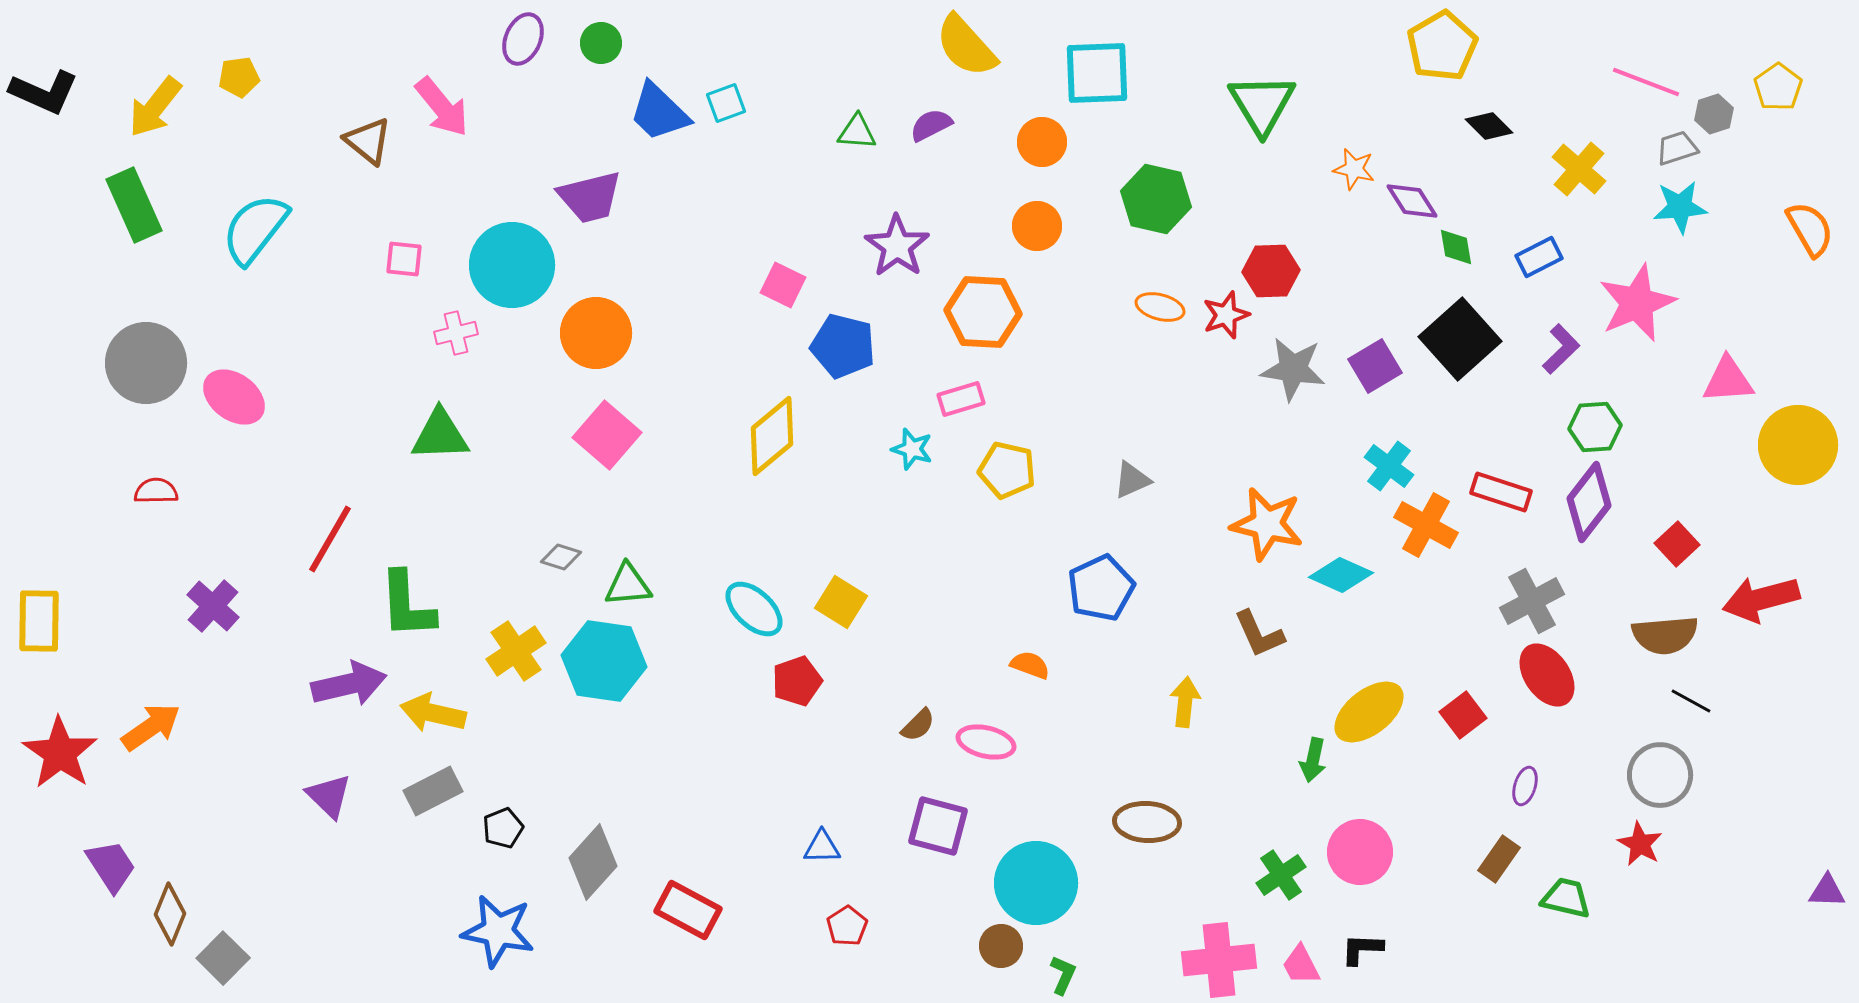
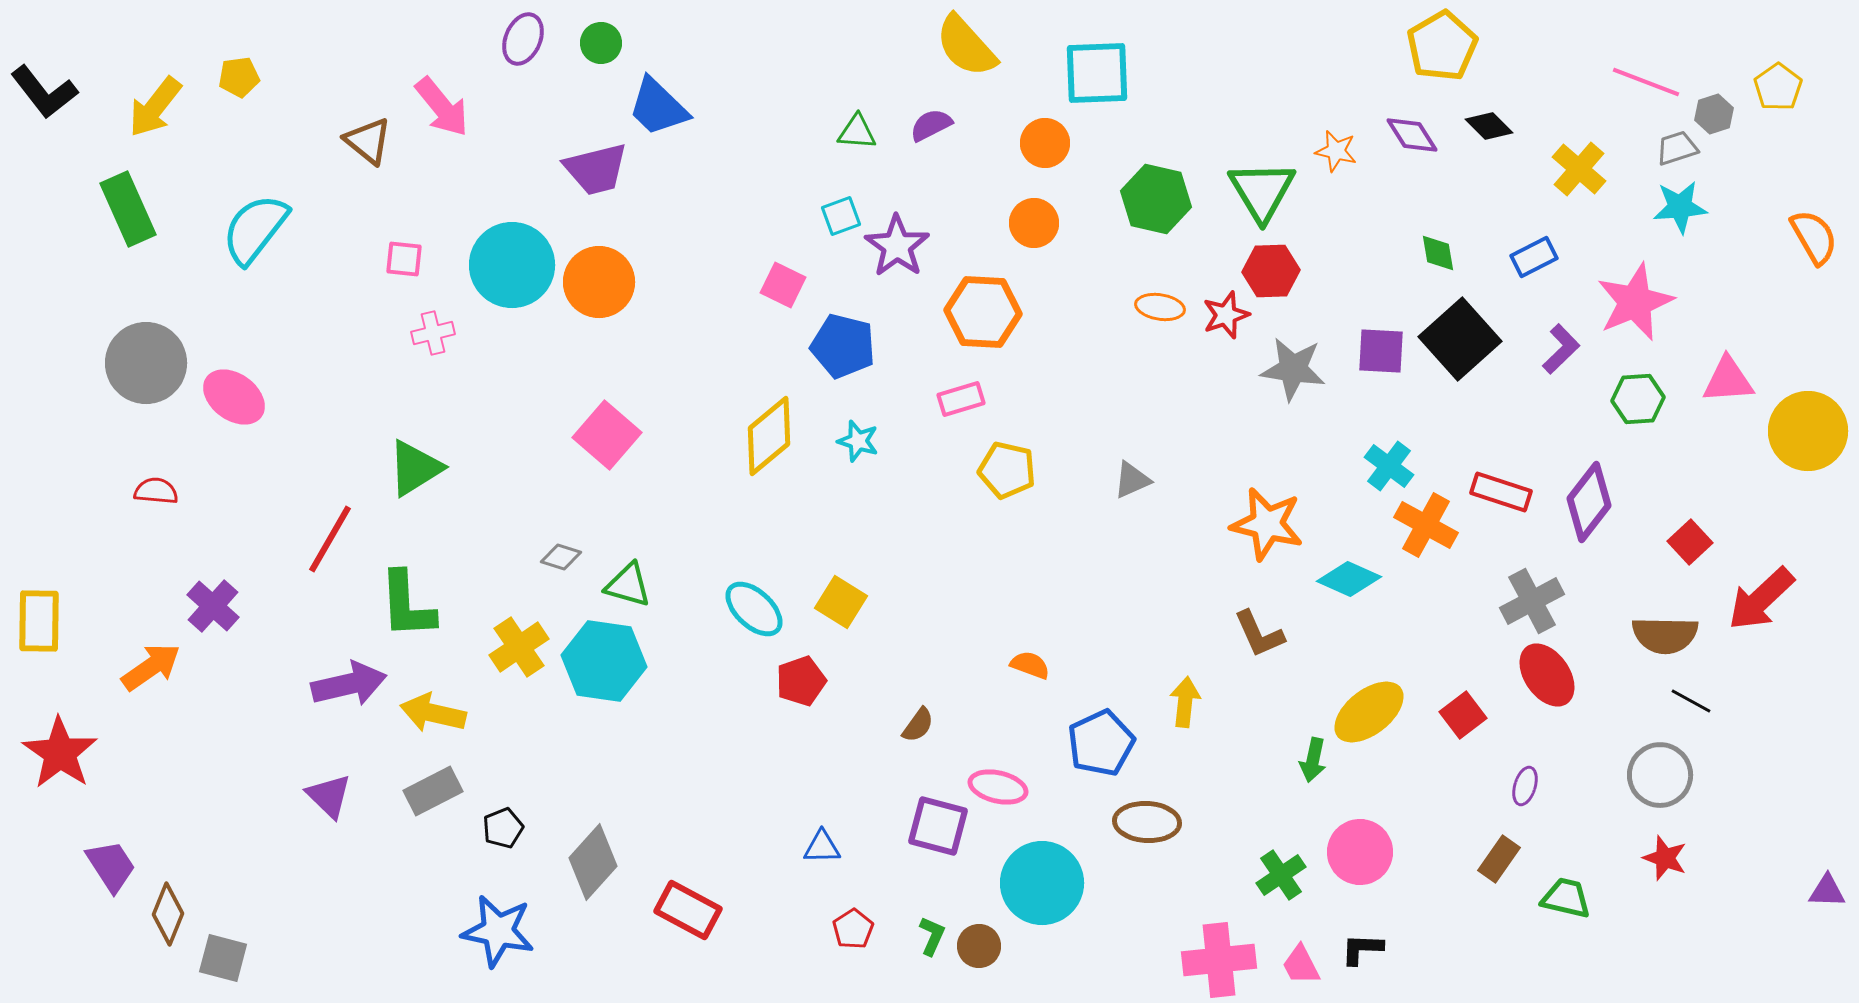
black L-shape at (44, 92): rotated 28 degrees clockwise
cyan square at (726, 103): moved 115 px right, 113 px down
green triangle at (1262, 104): moved 87 px down
blue trapezoid at (659, 112): moved 1 px left, 5 px up
orange circle at (1042, 142): moved 3 px right, 1 px down
orange star at (1354, 169): moved 18 px left, 18 px up
purple trapezoid at (590, 197): moved 6 px right, 28 px up
purple diamond at (1412, 201): moved 66 px up
green rectangle at (134, 205): moved 6 px left, 4 px down
orange circle at (1037, 226): moved 3 px left, 3 px up
orange semicircle at (1810, 229): moved 4 px right, 8 px down
green diamond at (1456, 247): moved 18 px left, 6 px down
blue rectangle at (1539, 257): moved 5 px left
pink star at (1637, 303): moved 2 px left, 1 px up
orange ellipse at (1160, 307): rotated 6 degrees counterclockwise
pink cross at (456, 333): moved 23 px left
orange circle at (596, 333): moved 3 px right, 51 px up
purple square at (1375, 366): moved 6 px right, 15 px up; rotated 34 degrees clockwise
green hexagon at (1595, 427): moved 43 px right, 28 px up
green triangle at (440, 435): moved 25 px left, 33 px down; rotated 30 degrees counterclockwise
yellow diamond at (772, 436): moved 3 px left
yellow circle at (1798, 445): moved 10 px right, 14 px up
cyan star at (912, 449): moved 54 px left, 8 px up
red semicircle at (156, 491): rotated 6 degrees clockwise
red square at (1677, 544): moved 13 px right, 2 px up
cyan diamond at (1341, 575): moved 8 px right, 4 px down
green triangle at (628, 585): rotated 21 degrees clockwise
blue pentagon at (1101, 588): moved 155 px down
red arrow at (1761, 599): rotated 28 degrees counterclockwise
brown semicircle at (1665, 635): rotated 6 degrees clockwise
yellow cross at (516, 651): moved 3 px right, 4 px up
red pentagon at (797, 681): moved 4 px right
brown semicircle at (918, 725): rotated 9 degrees counterclockwise
orange arrow at (151, 727): moved 60 px up
pink ellipse at (986, 742): moved 12 px right, 45 px down
red star at (1640, 844): moved 25 px right, 14 px down; rotated 9 degrees counterclockwise
cyan circle at (1036, 883): moved 6 px right
brown diamond at (170, 914): moved 2 px left
red pentagon at (847, 926): moved 6 px right, 3 px down
brown circle at (1001, 946): moved 22 px left
gray square at (223, 958): rotated 30 degrees counterclockwise
green L-shape at (1063, 975): moved 131 px left, 39 px up
